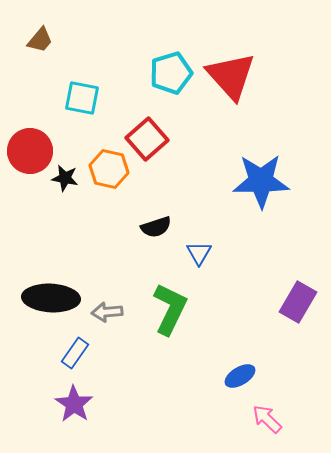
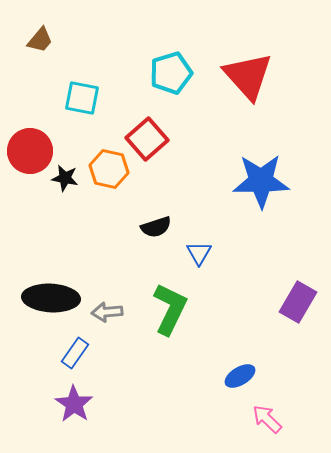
red triangle: moved 17 px right
